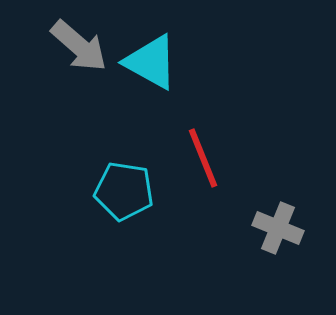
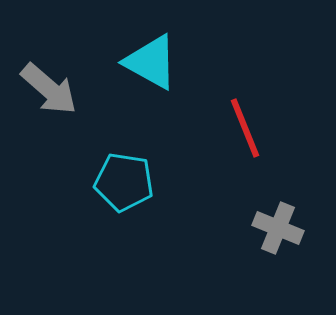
gray arrow: moved 30 px left, 43 px down
red line: moved 42 px right, 30 px up
cyan pentagon: moved 9 px up
